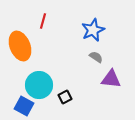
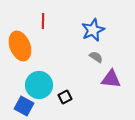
red line: rotated 14 degrees counterclockwise
